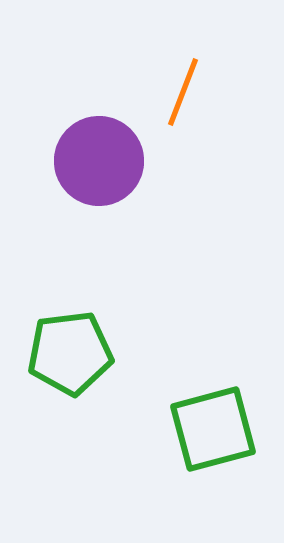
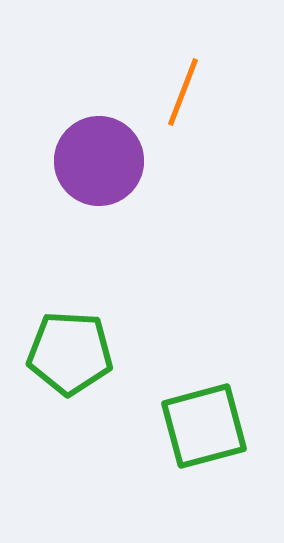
green pentagon: rotated 10 degrees clockwise
green square: moved 9 px left, 3 px up
